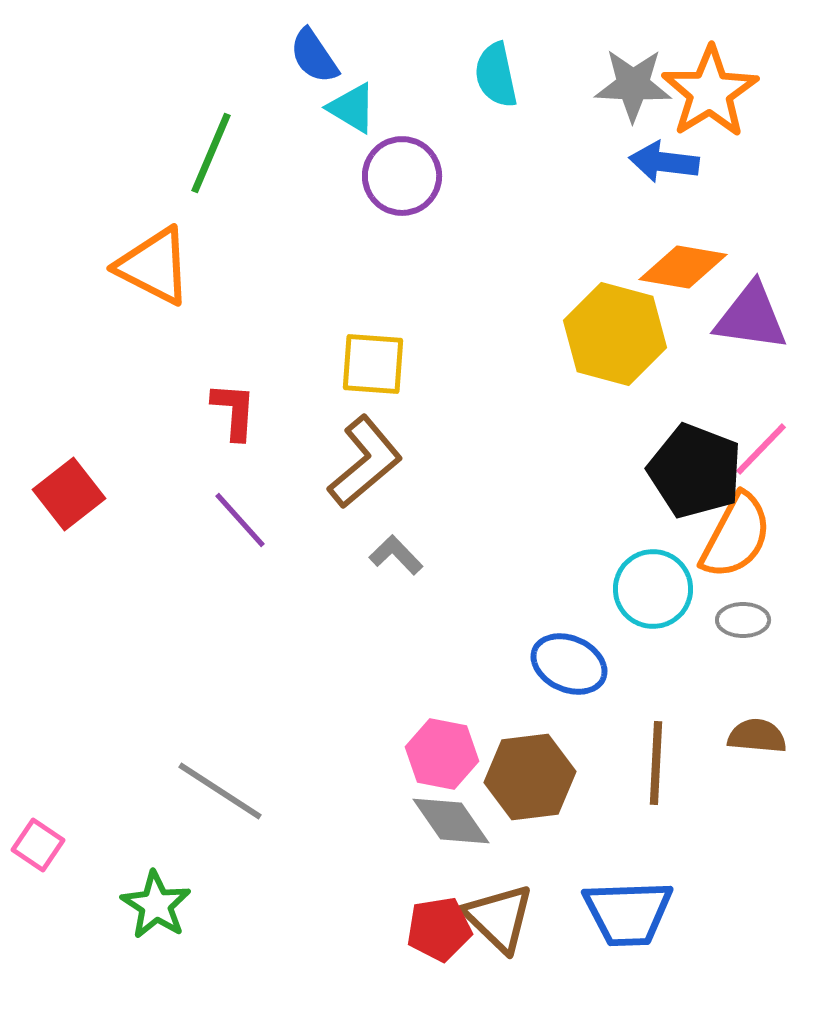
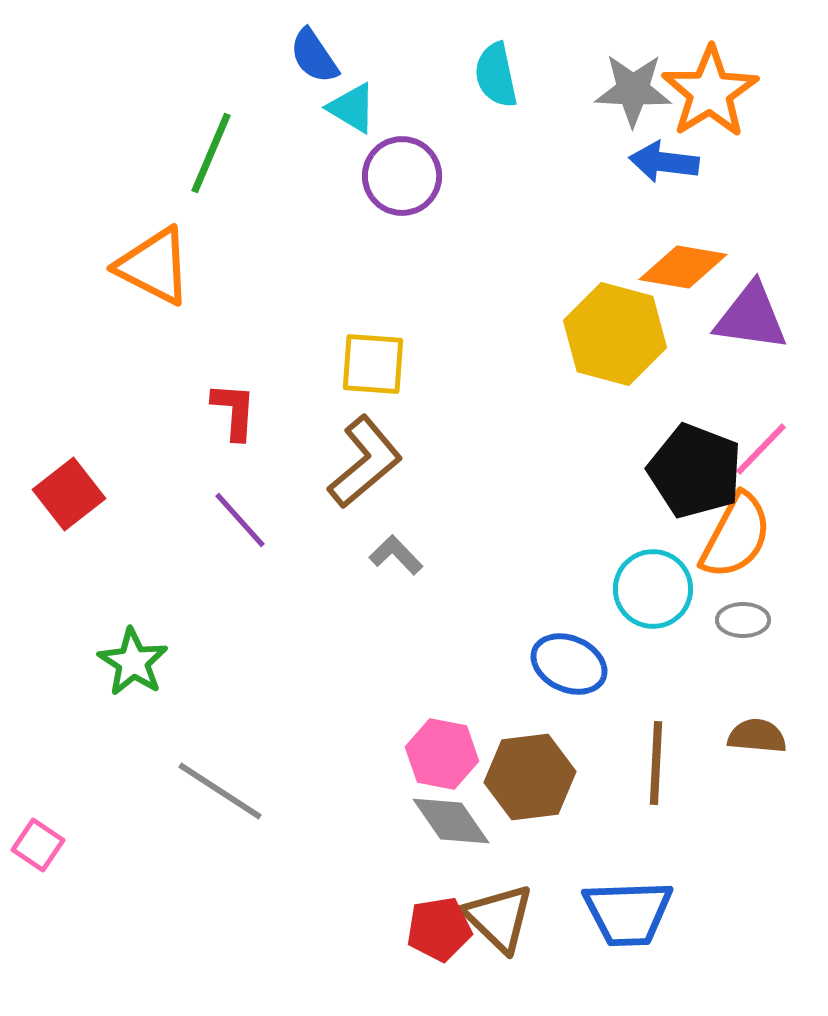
gray star: moved 5 px down
green star: moved 23 px left, 243 px up
